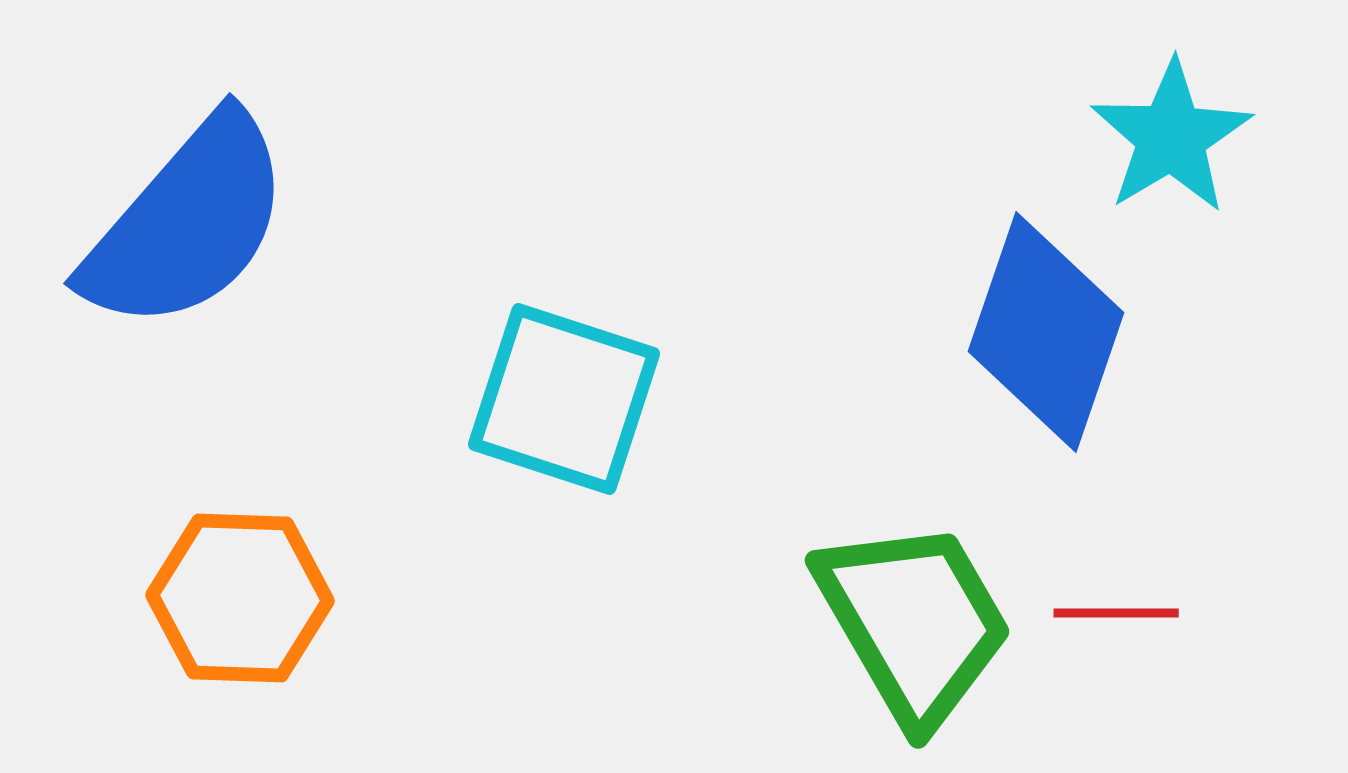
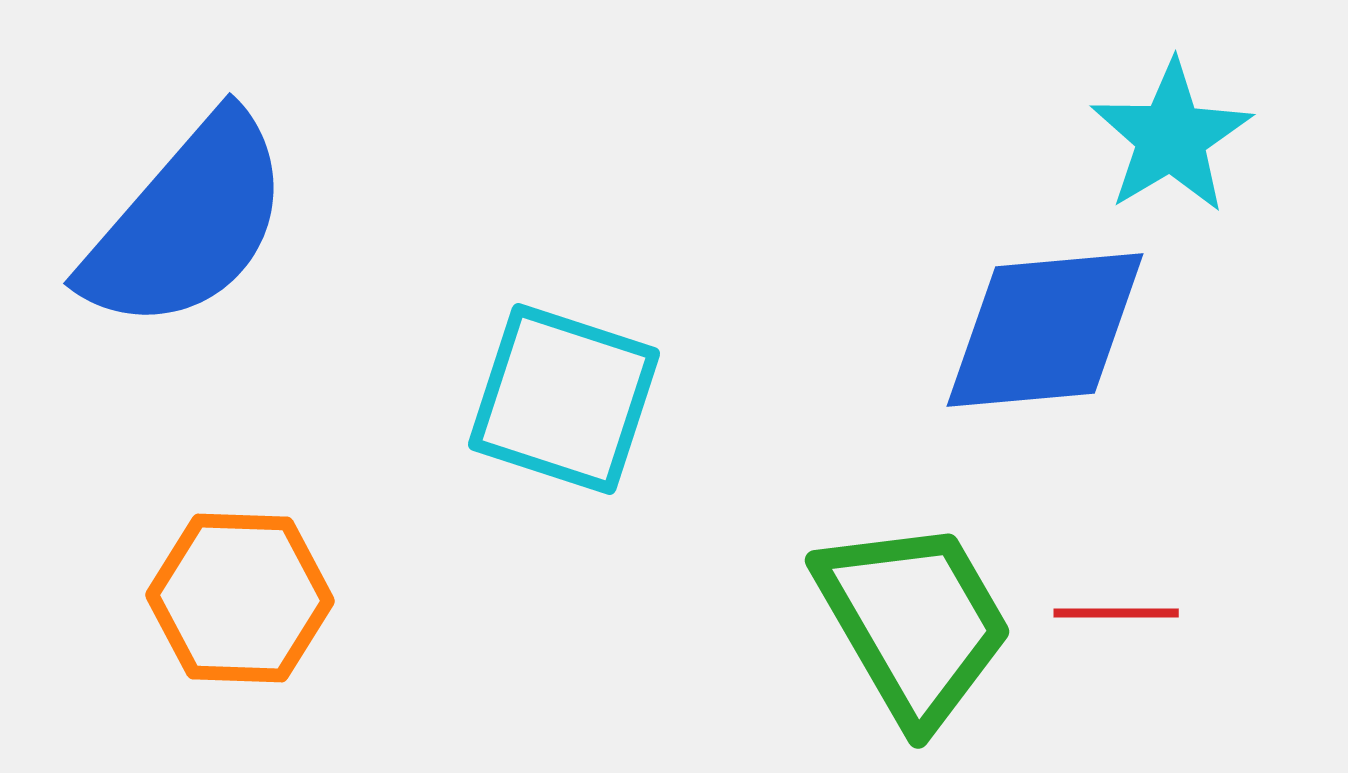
blue diamond: moved 1 px left, 2 px up; rotated 66 degrees clockwise
